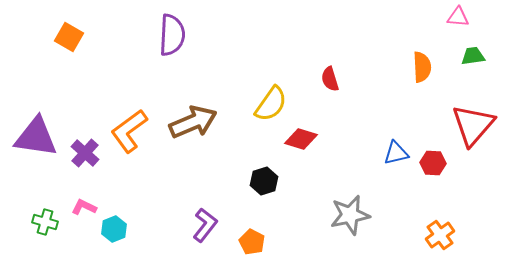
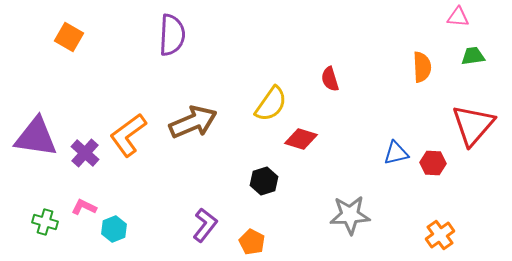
orange L-shape: moved 1 px left, 4 px down
gray star: rotated 9 degrees clockwise
